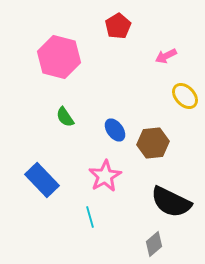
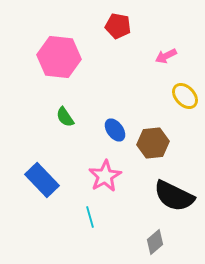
red pentagon: rotated 30 degrees counterclockwise
pink hexagon: rotated 9 degrees counterclockwise
black semicircle: moved 3 px right, 6 px up
gray diamond: moved 1 px right, 2 px up
